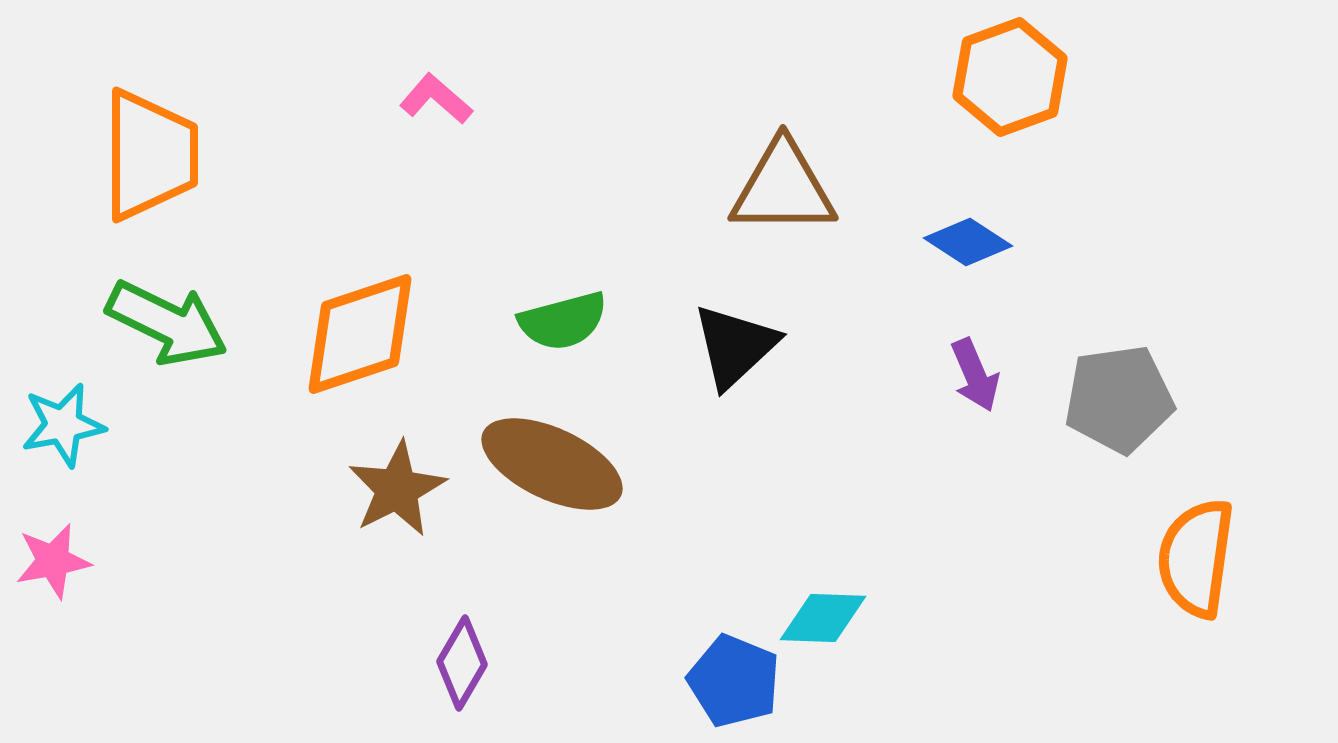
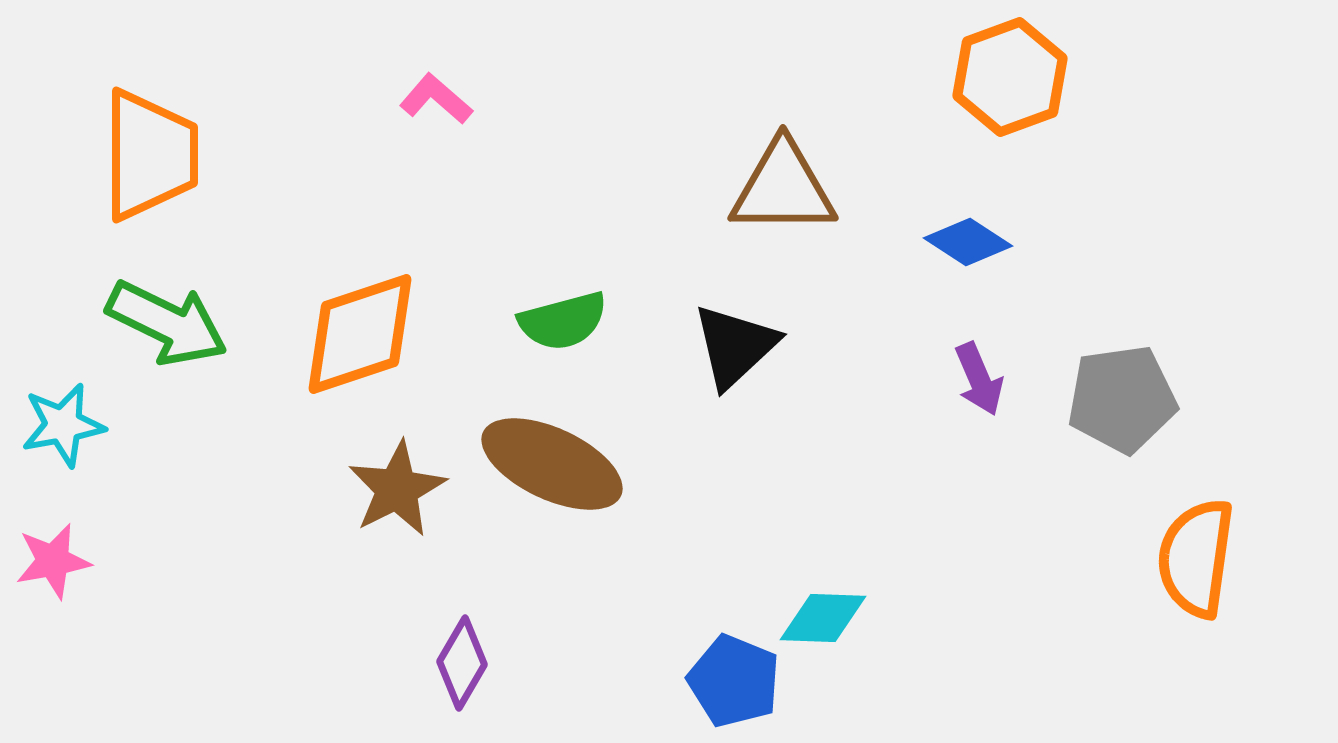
purple arrow: moved 4 px right, 4 px down
gray pentagon: moved 3 px right
